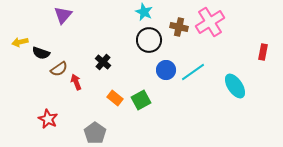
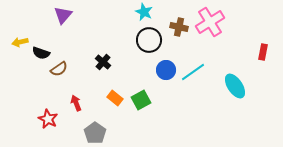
red arrow: moved 21 px down
